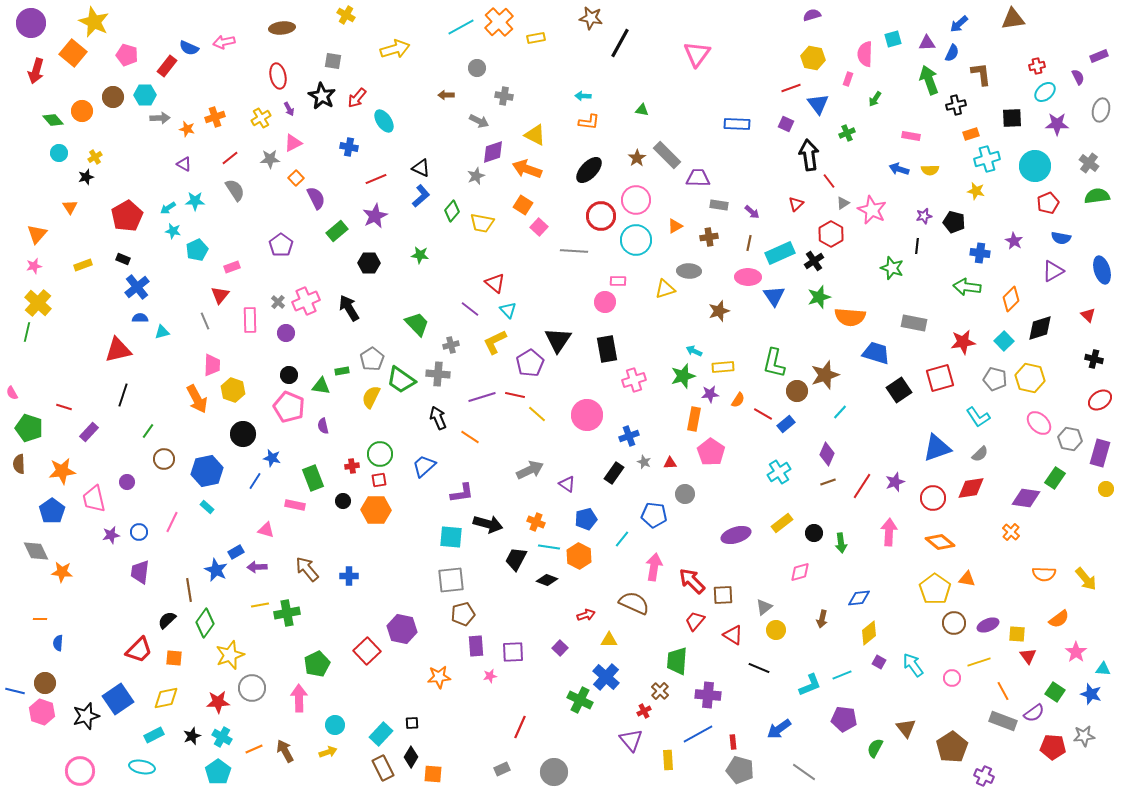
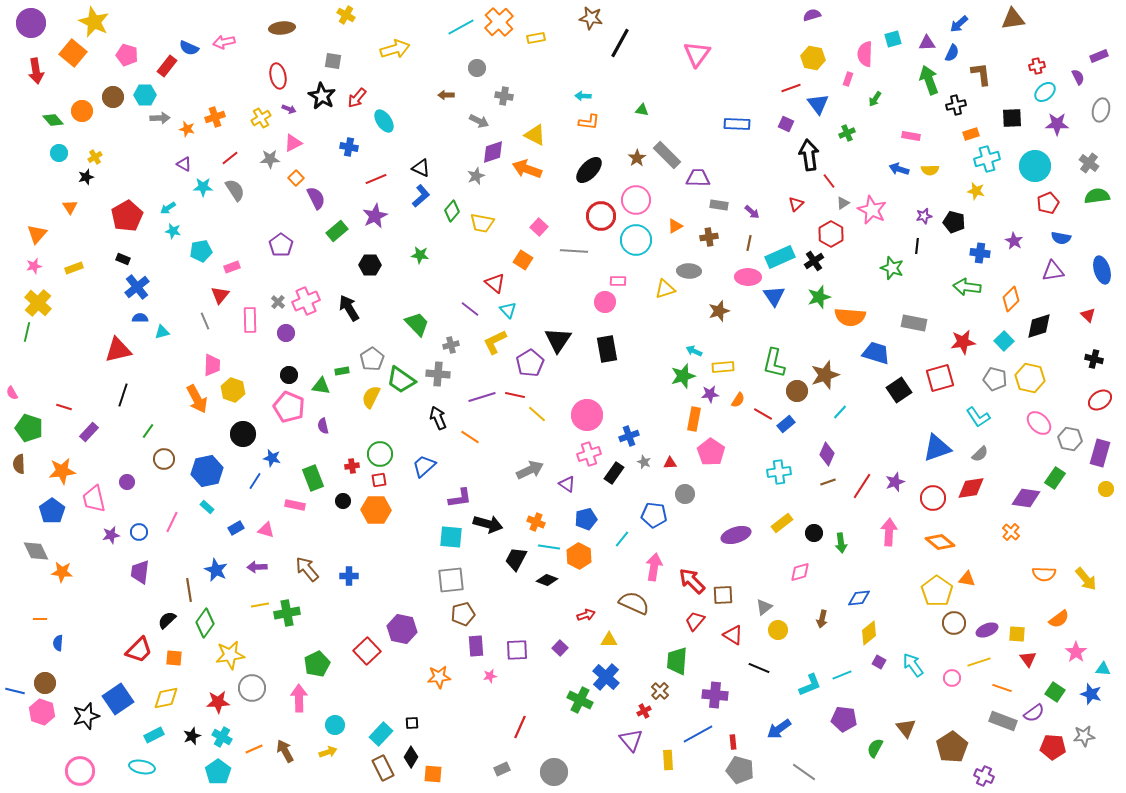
red arrow at (36, 71): rotated 25 degrees counterclockwise
purple arrow at (289, 109): rotated 40 degrees counterclockwise
cyan star at (195, 201): moved 8 px right, 14 px up
orange square at (523, 205): moved 55 px down
cyan pentagon at (197, 250): moved 4 px right, 1 px down; rotated 15 degrees clockwise
cyan rectangle at (780, 253): moved 4 px down
black hexagon at (369, 263): moved 1 px right, 2 px down
yellow rectangle at (83, 265): moved 9 px left, 3 px down
purple triangle at (1053, 271): rotated 20 degrees clockwise
black diamond at (1040, 328): moved 1 px left, 2 px up
pink cross at (634, 380): moved 45 px left, 74 px down
cyan cross at (779, 472): rotated 25 degrees clockwise
purple L-shape at (462, 493): moved 2 px left, 5 px down
blue rectangle at (236, 552): moved 24 px up
yellow pentagon at (935, 589): moved 2 px right, 2 px down
purple ellipse at (988, 625): moved 1 px left, 5 px down
yellow circle at (776, 630): moved 2 px right
purple square at (513, 652): moved 4 px right, 2 px up
yellow star at (230, 655): rotated 12 degrees clockwise
red triangle at (1028, 656): moved 3 px down
orange line at (1003, 691): moved 1 px left, 3 px up; rotated 42 degrees counterclockwise
purple cross at (708, 695): moved 7 px right
